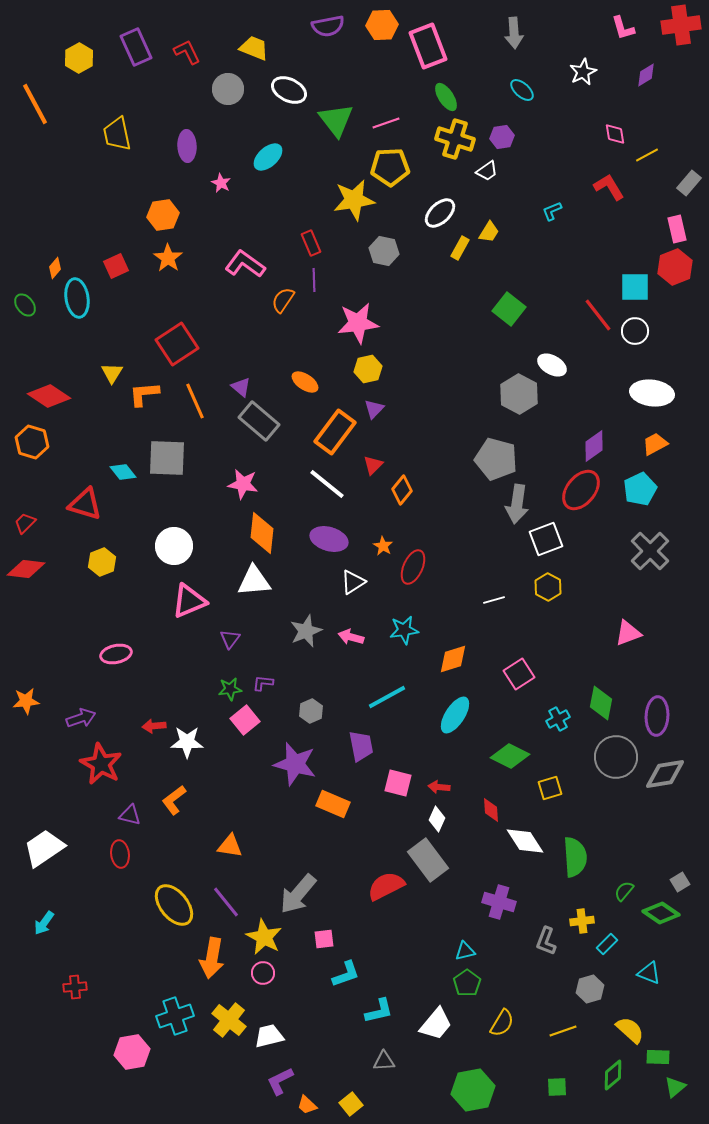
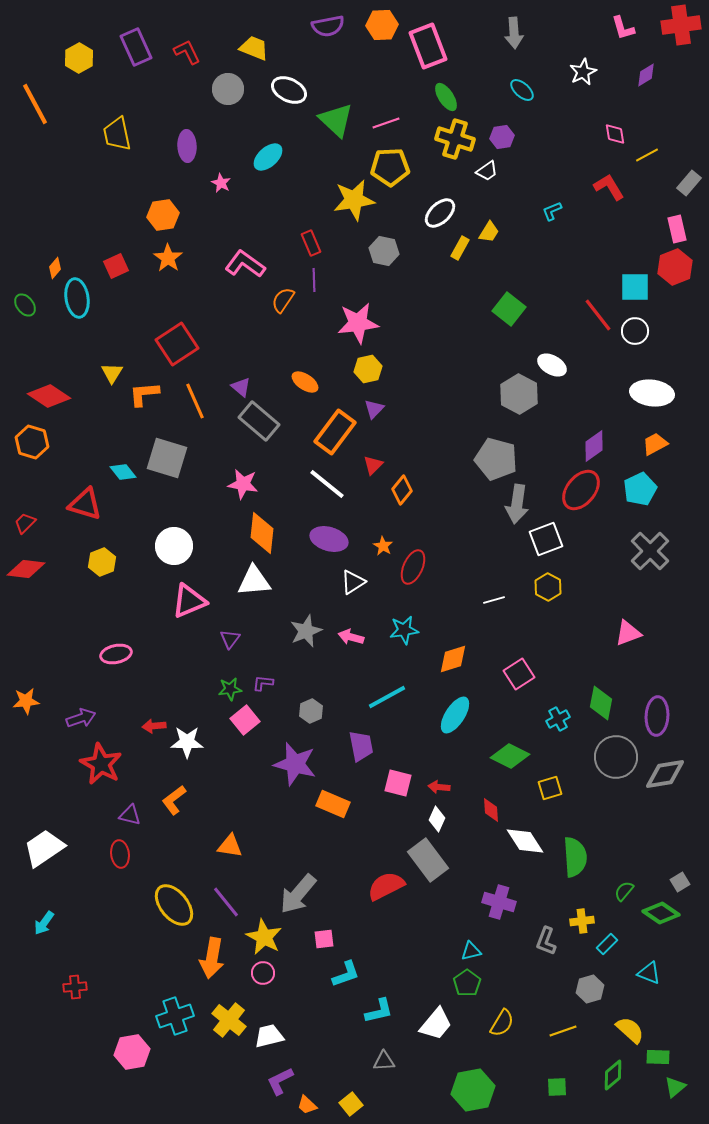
green triangle at (336, 120): rotated 9 degrees counterclockwise
gray square at (167, 458): rotated 15 degrees clockwise
cyan triangle at (465, 951): moved 6 px right
